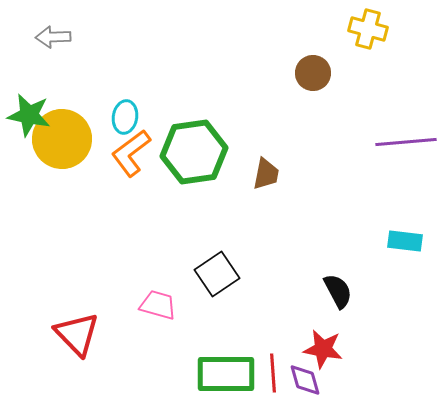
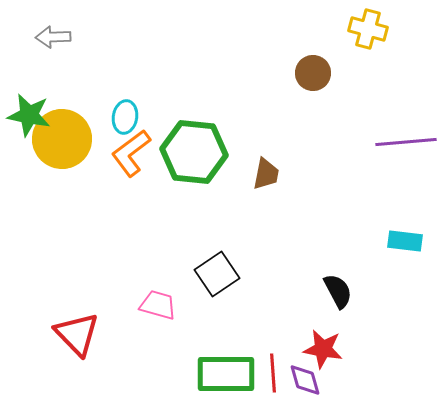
green hexagon: rotated 14 degrees clockwise
